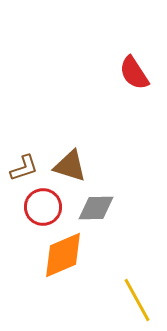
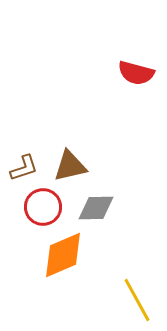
red semicircle: moved 2 px right; rotated 42 degrees counterclockwise
brown triangle: rotated 30 degrees counterclockwise
